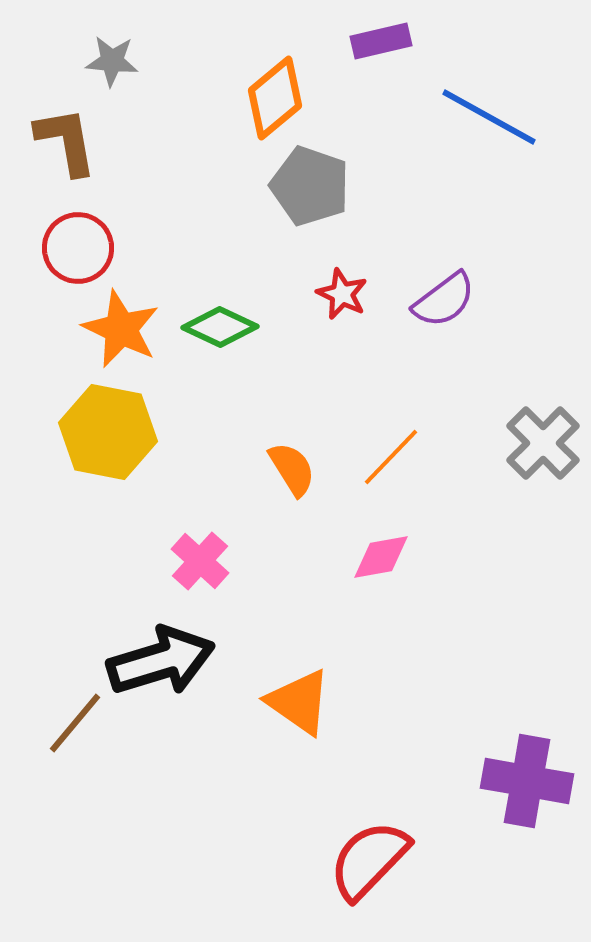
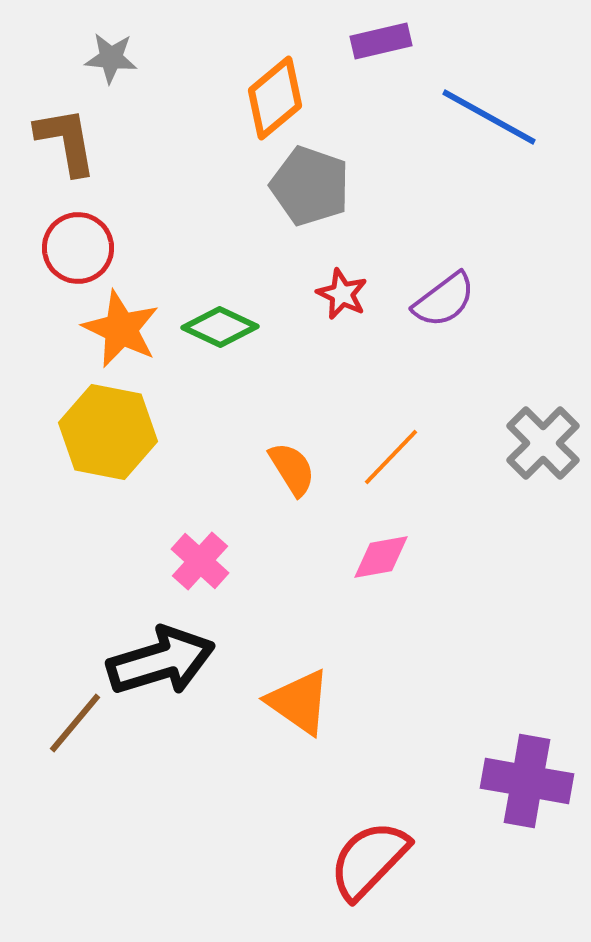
gray star: moved 1 px left, 3 px up
